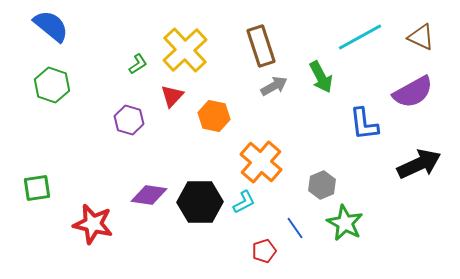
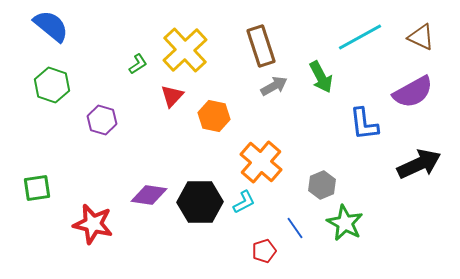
purple hexagon: moved 27 px left
